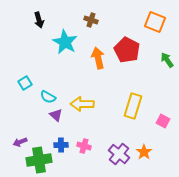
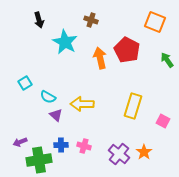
orange arrow: moved 2 px right
